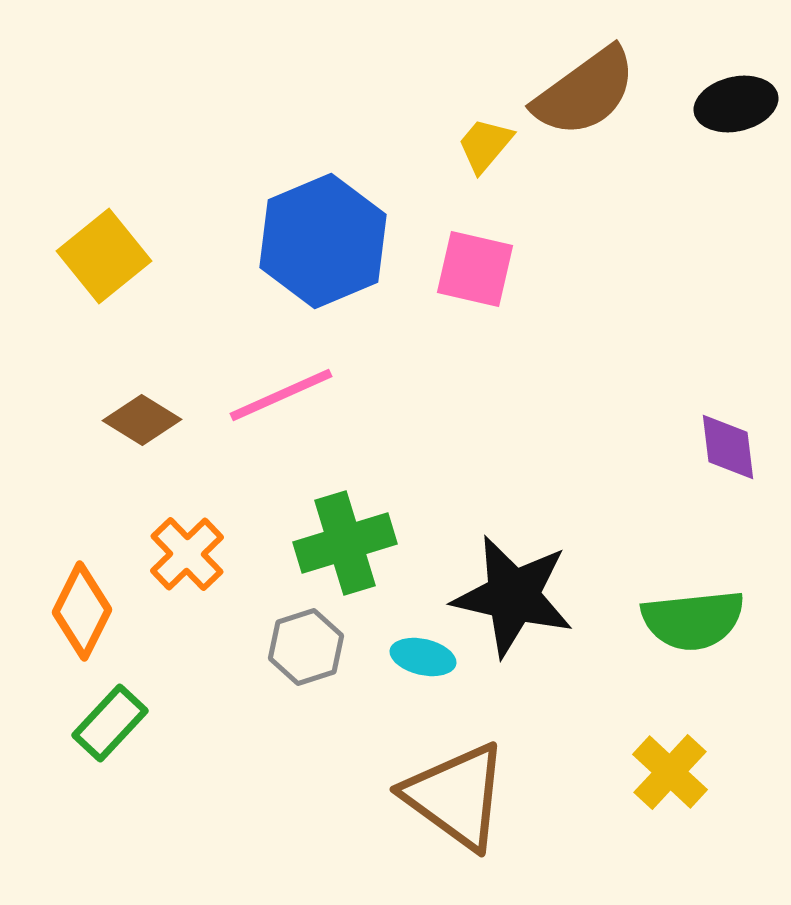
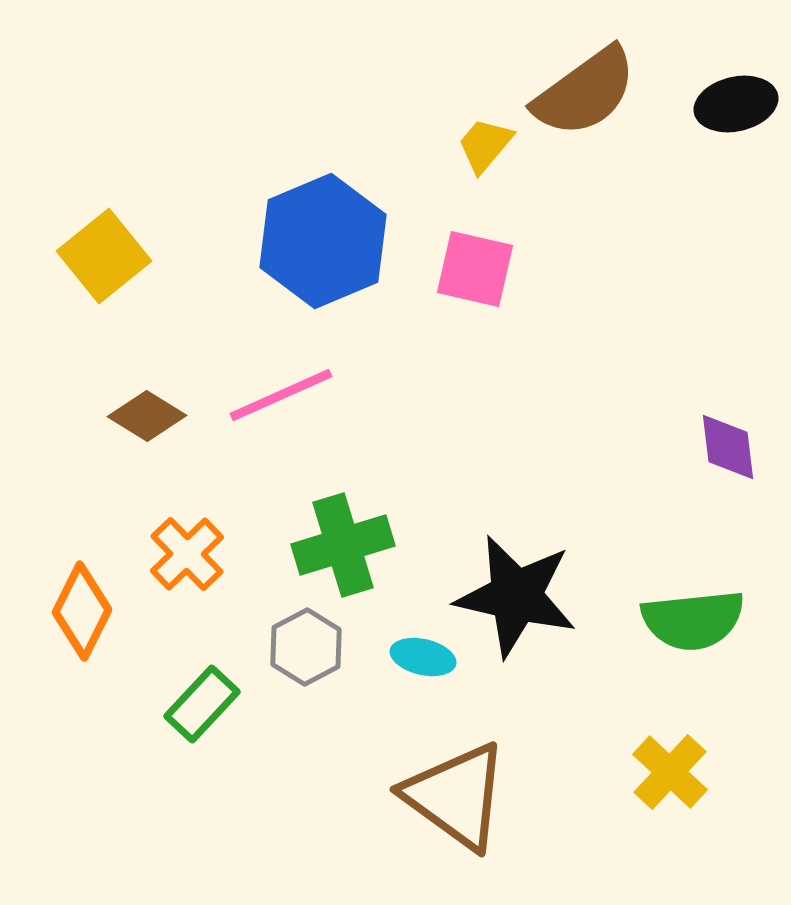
brown diamond: moved 5 px right, 4 px up
green cross: moved 2 px left, 2 px down
black star: moved 3 px right
gray hexagon: rotated 10 degrees counterclockwise
green rectangle: moved 92 px right, 19 px up
